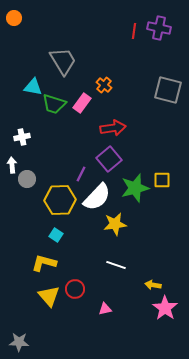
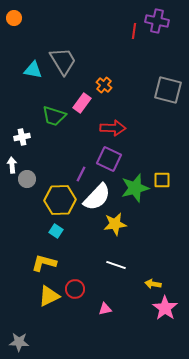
purple cross: moved 2 px left, 7 px up
cyan triangle: moved 17 px up
green trapezoid: moved 12 px down
red arrow: rotated 10 degrees clockwise
purple square: rotated 25 degrees counterclockwise
cyan square: moved 4 px up
yellow arrow: moved 1 px up
yellow triangle: rotated 45 degrees clockwise
